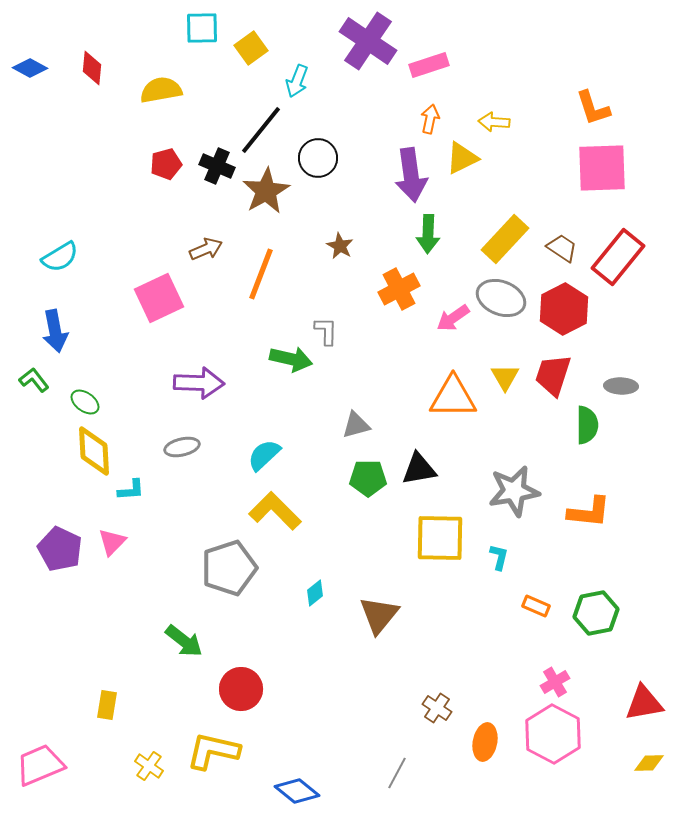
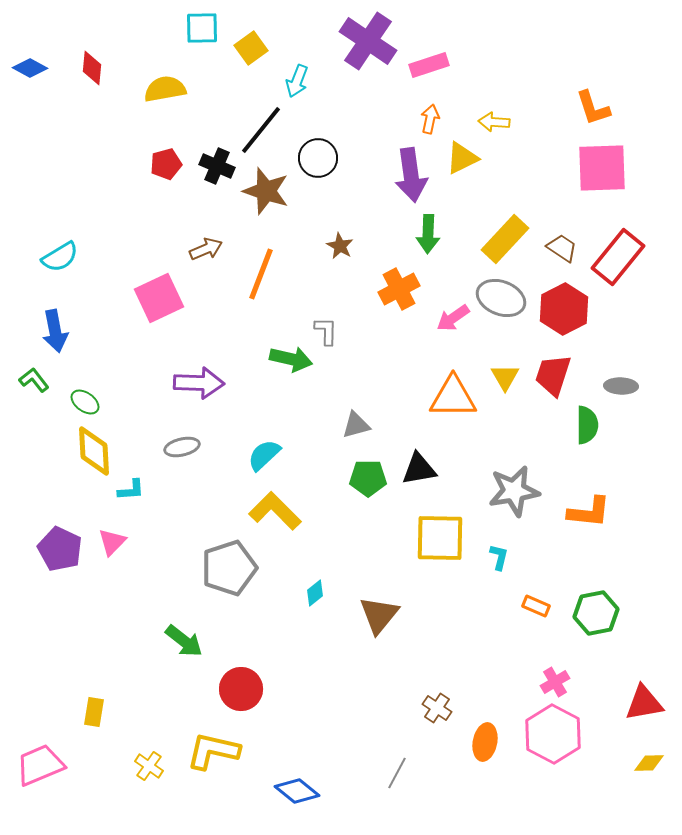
yellow semicircle at (161, 90): moved 4 px right, 1 px up
brown star at (266, 191): rotated 24 degrees counterclockwise
yellow rectangle at (107, 705): moved 13 px left, 7 px down
